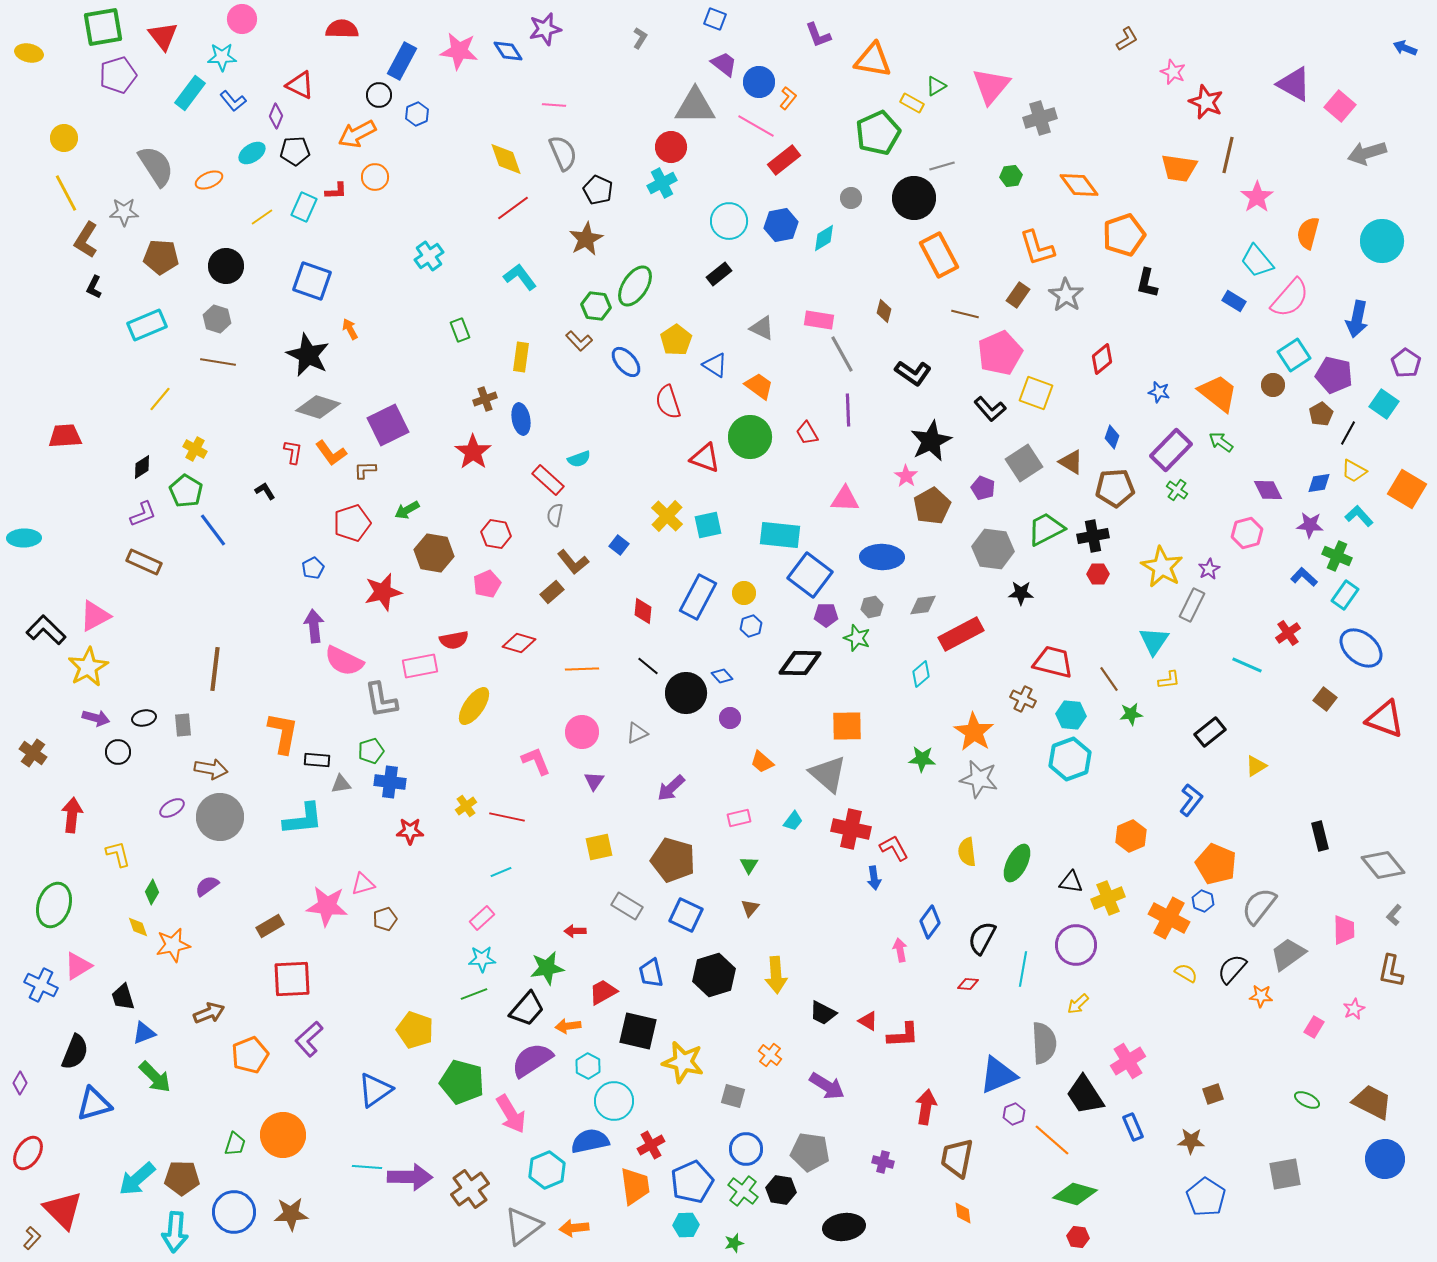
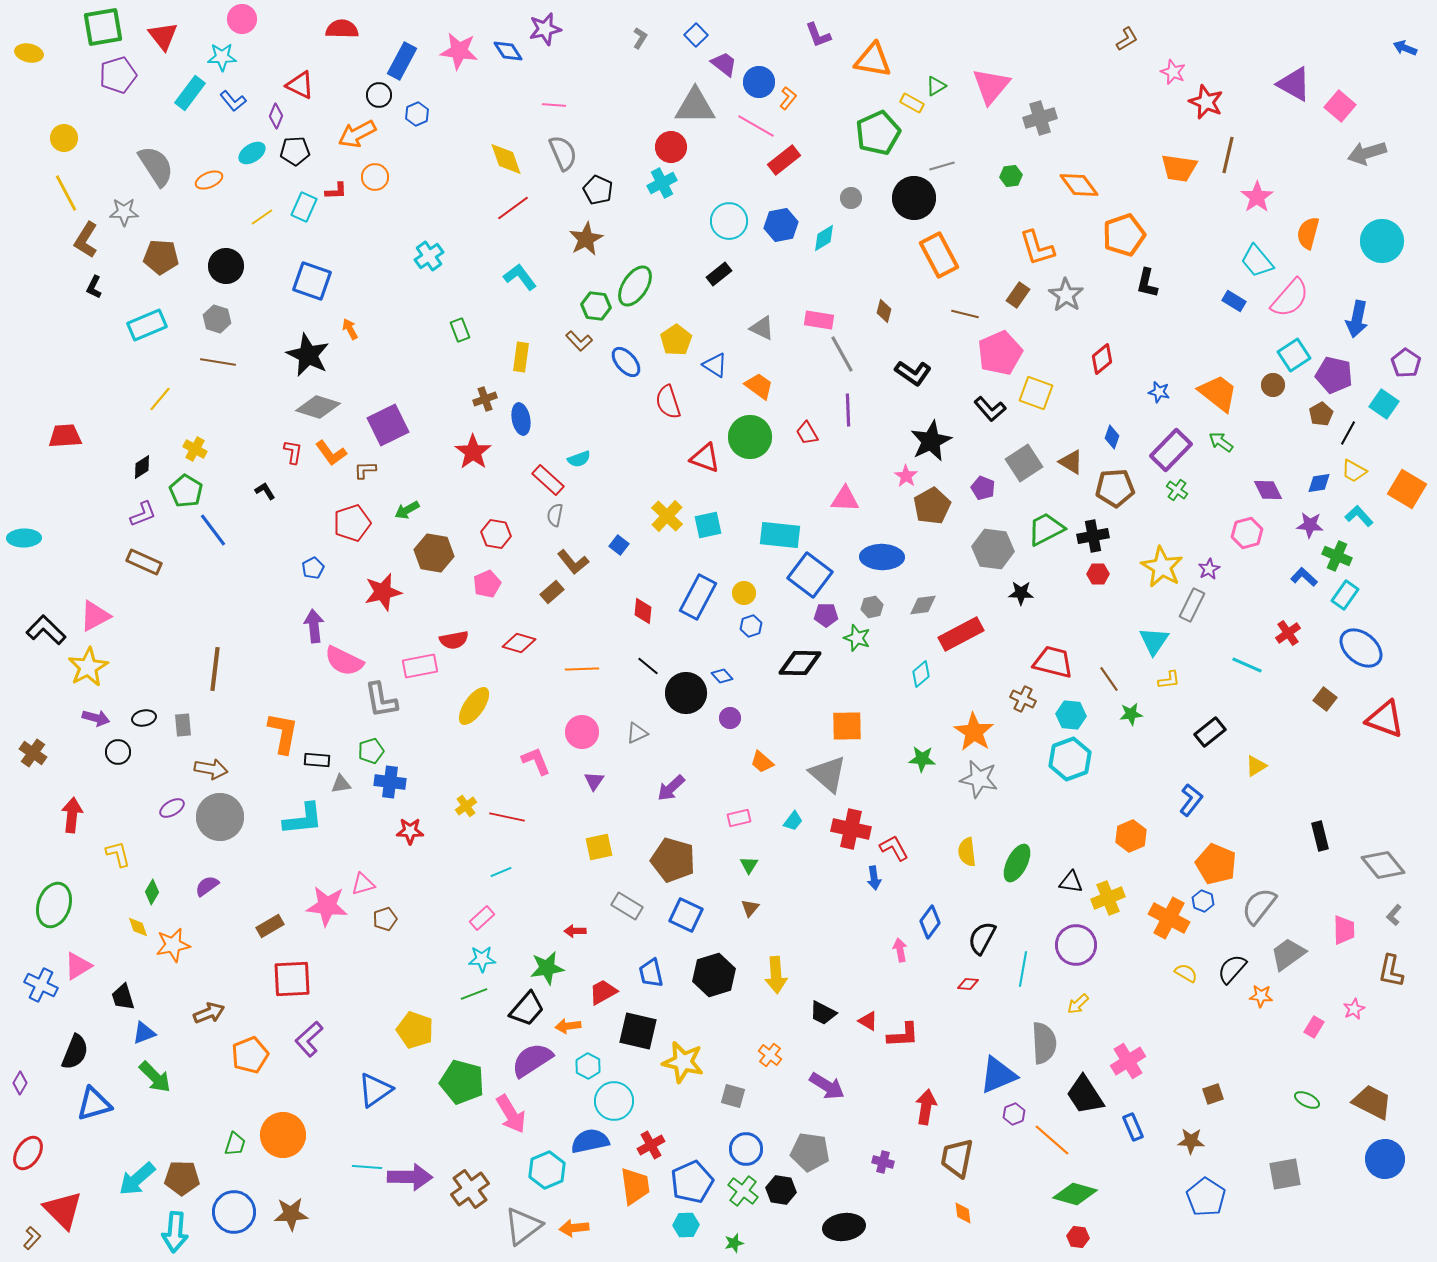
blue square at (715, 19): moved 19 px left, 16 px down; rotated 25 degrees clockwise
